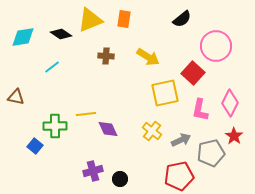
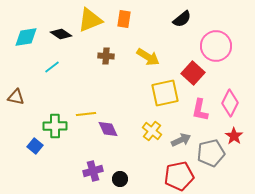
cyan diamond: moved 3 px right
